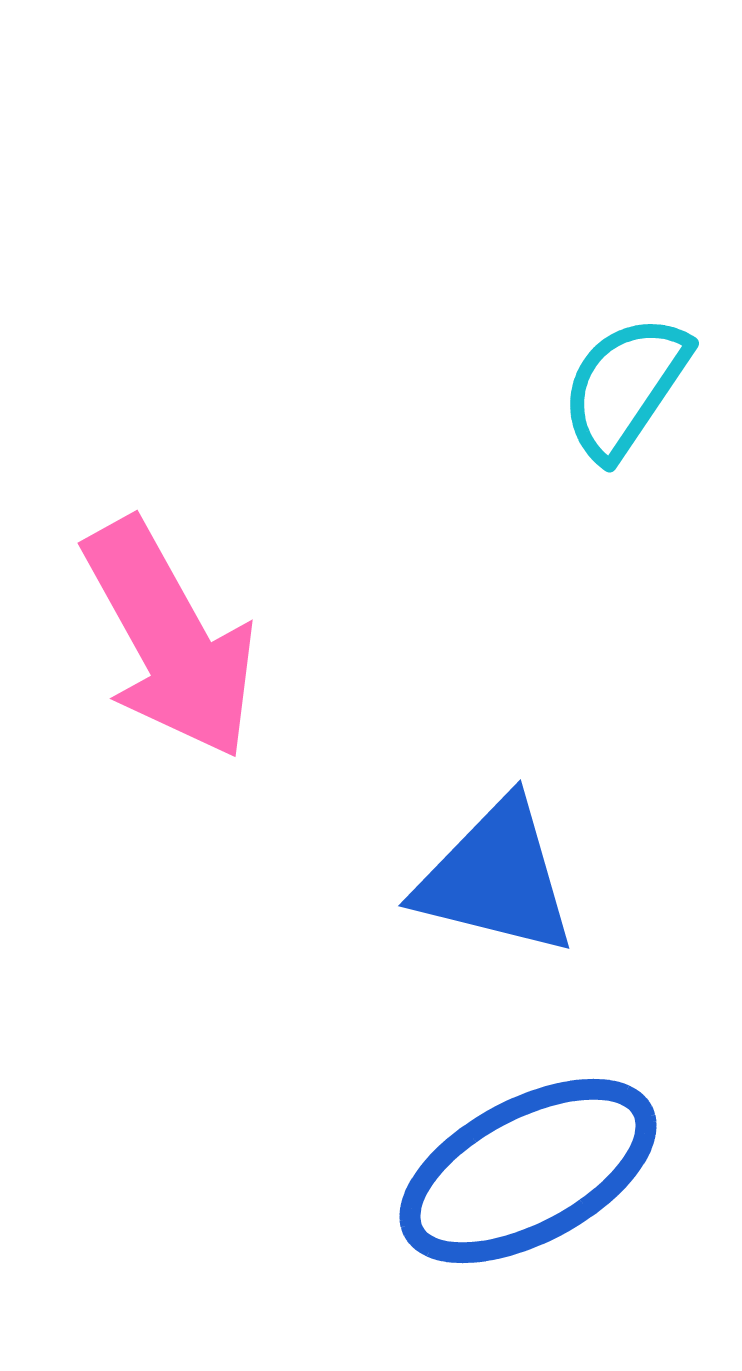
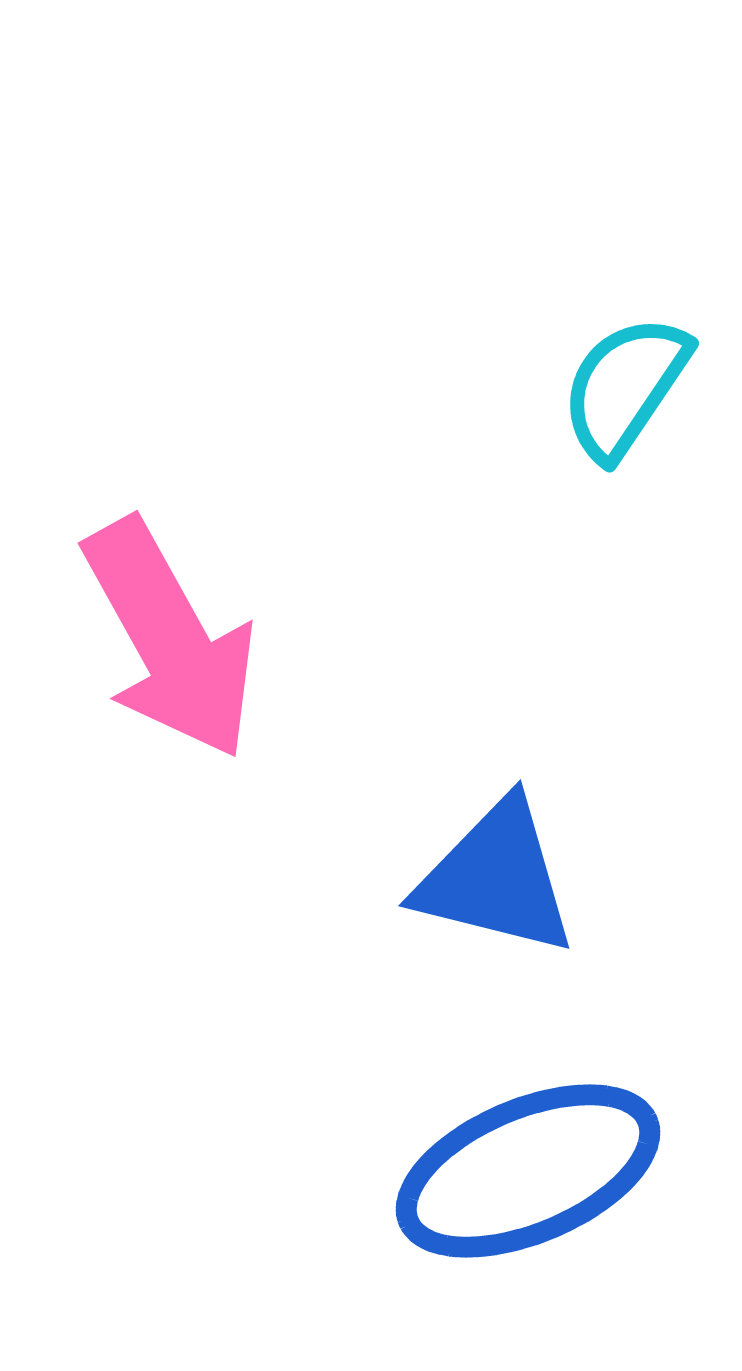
blue ellipse: rotated 5 degrees clockwise
